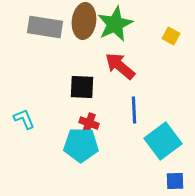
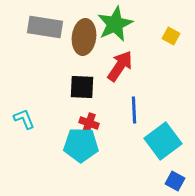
brown ellipse: moved 16 px down
red arrow: rotated 84 degrees clockwise
blue square: rotated 30 degrees clockwise
